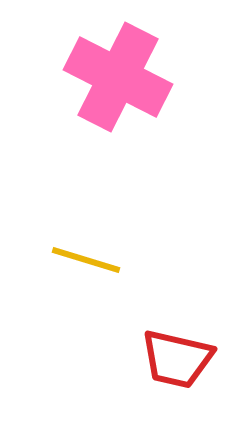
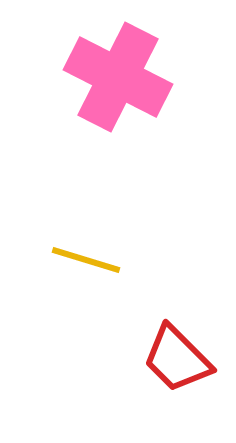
red trapezoid: rotated 32 degrees clockwise
